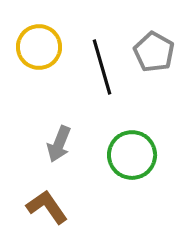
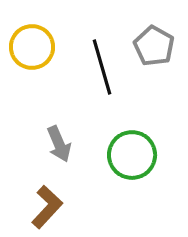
yellow circle: moved 7 px left
gray pentagon: moved 6 px up
gray arrow: rotated 45 degrees counterclockwise
brown L-shape: rotated 78 degrees clockwise
